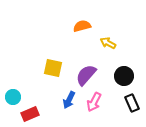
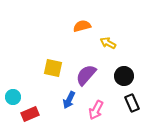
pink arrow: moved 2 px right, 8 px down
